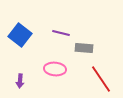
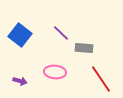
purple line: rotated 30 degrees clockwise
pink ellipse: moved 3 px down
purple arrow: rotated 80 degrees counterclockwise
